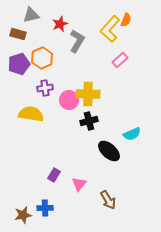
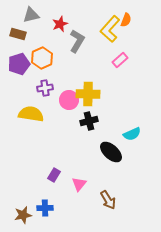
black ellipse: moved 2 px right, 1 px down
